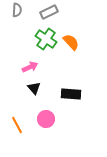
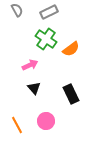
gray semicircle: rotated 32 degrees counterclockwise
orange semicircle: moved 7 px down; rotated 96 degrees clockwise
pink arrow: moved 2 px up
black rectangle: rotated 60 degrees clockwise
pink circle: moved 2 px down
